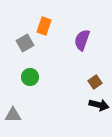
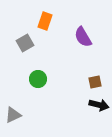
orange rectangle: moved 1 px right, 5 px up
purple semicircle: moved 1 px right, 3 px up; rotated 50 degrees counterclockwise
green circle: moved 8 px right, 2 px down
brown square: rotated 24 degrees clockwise
gray triangle: rotated 24 degrees counterclockwise
